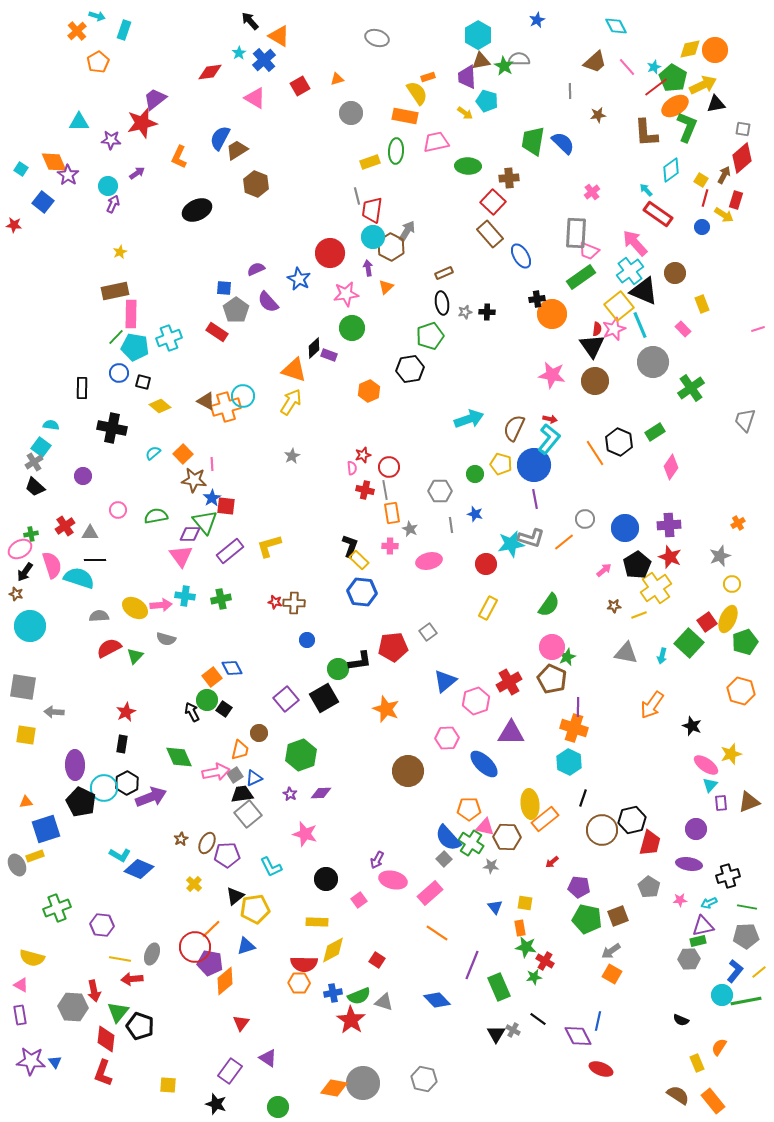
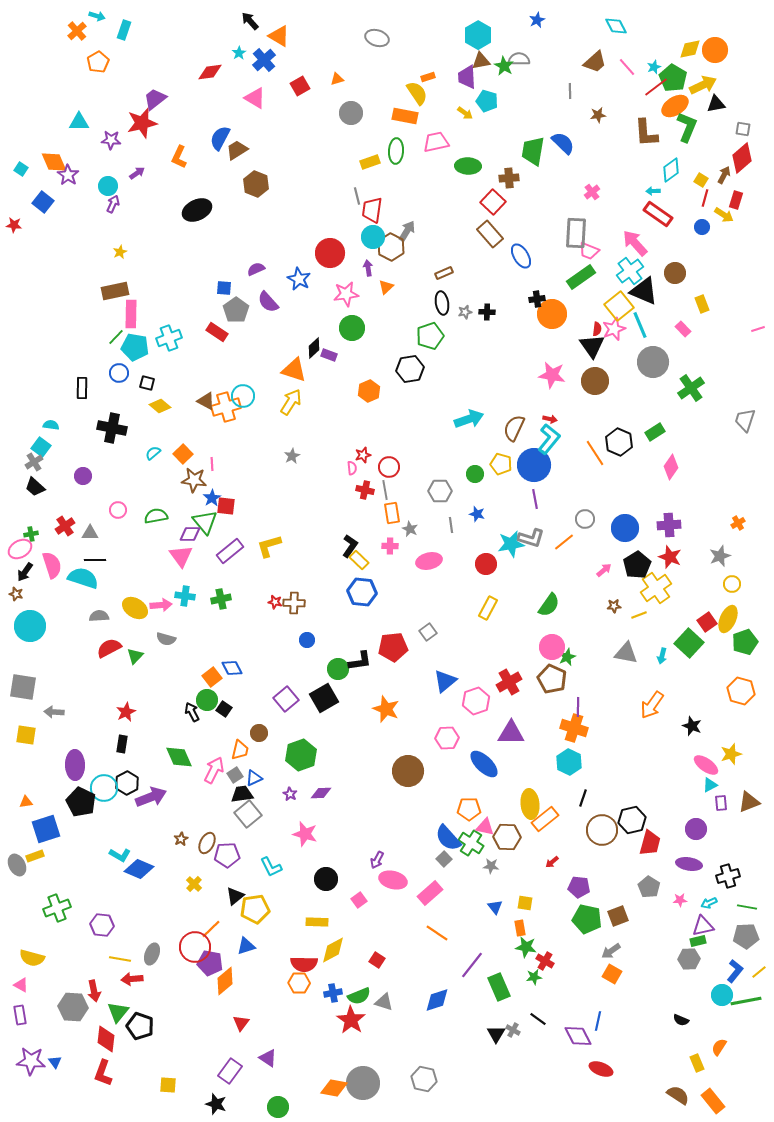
green trapezoid at (533, 141): moved 10 px down
cyan arrow at (646, 190): moved 7 px right, 1 px down; rotated 48 degrees counterclockwise
black square at (143, 382): moved 4 px right, 1 px down
blue star at (475, 514): moved 2 px right
black L-shape at (350, 546): rotated 15 degrees clockwise
cyan semicircle at (79, 578): moved 4 px right
pink arrow at (216, 772): moved 2 px left, 2 px up; rotated 52 degrees counterclockwise
cyan triangle at (710, 785): rotated 21 degrees clockwise
purple line at (472, 965): rotated 16 degrees clockwise
blue diamond at (437, 1000): rotated 64 degrees counterclockwise
